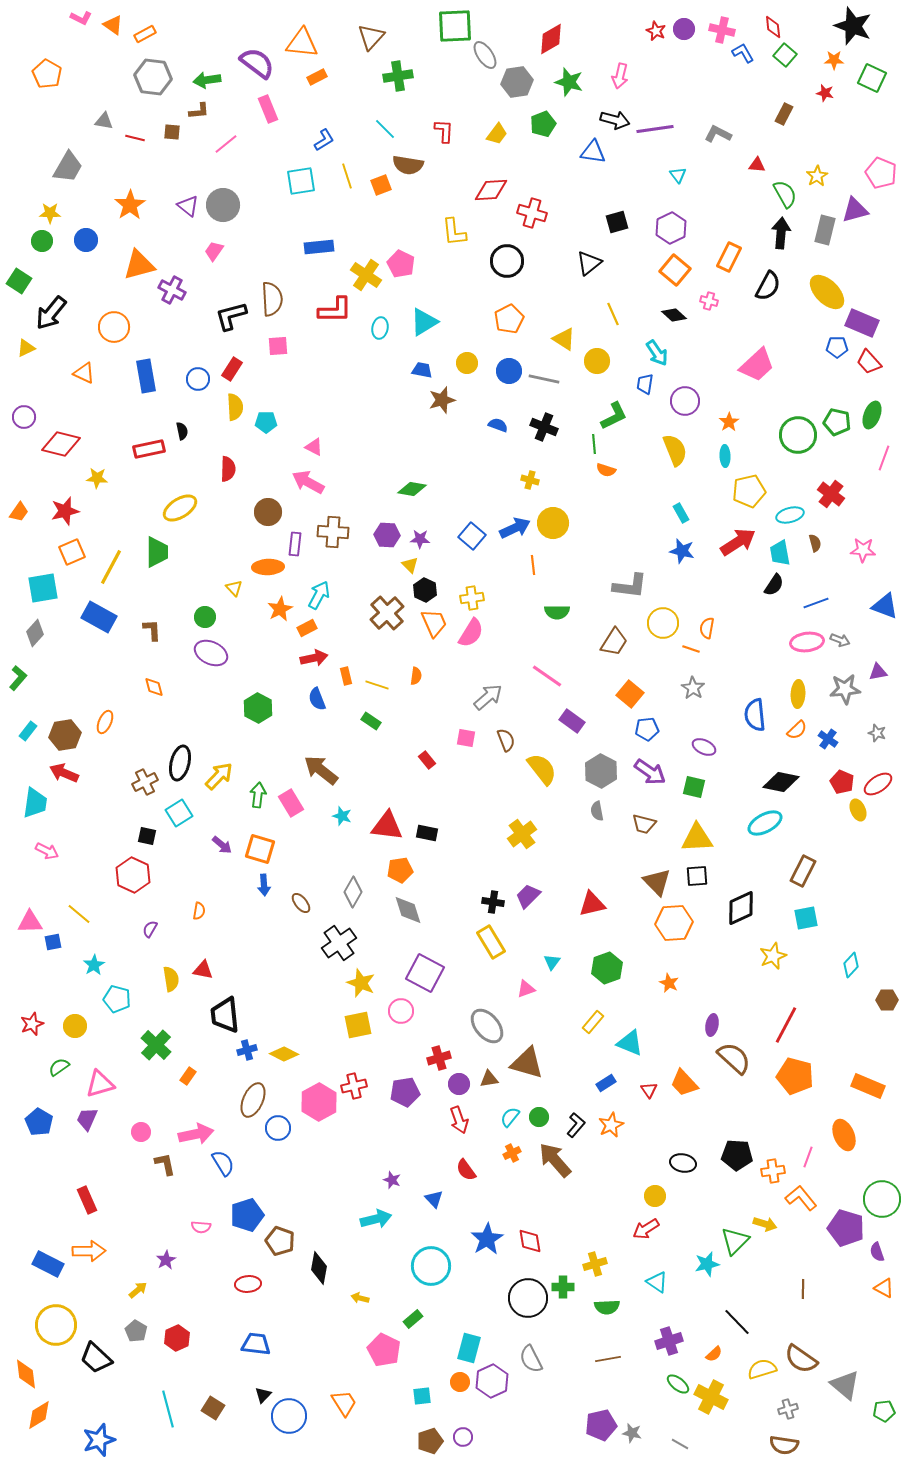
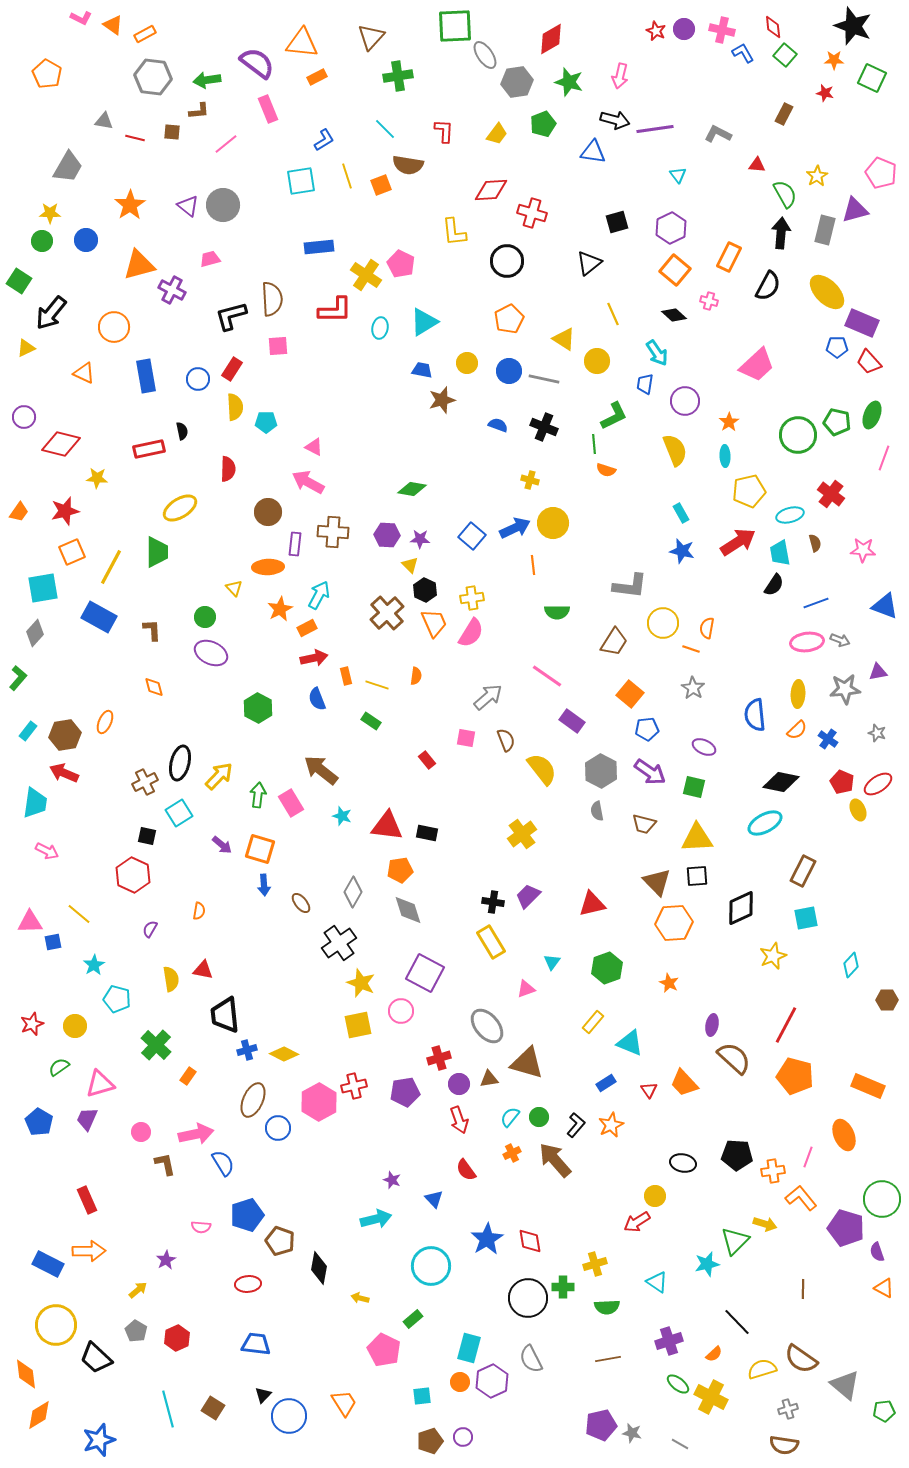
pink trapezoid at (214, 251): moved 4 px left, 8 px down; rotated 40 degrees clockwise
red arrow at (646, 1229): moved 9 px left, 7 px up
